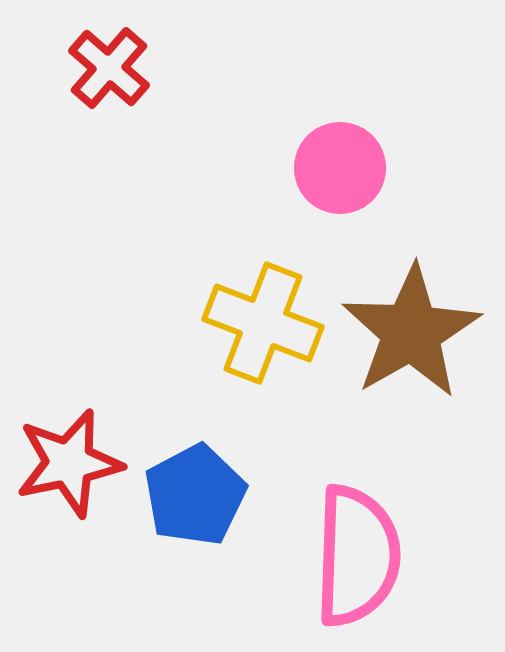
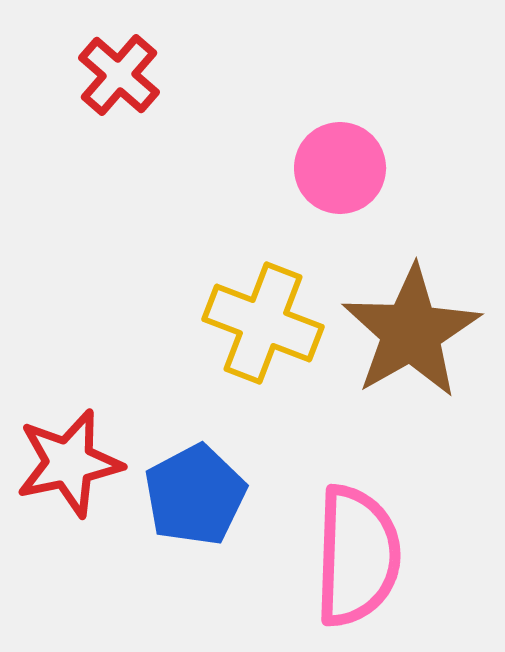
red cross: moved 10 px right, 7 px down
